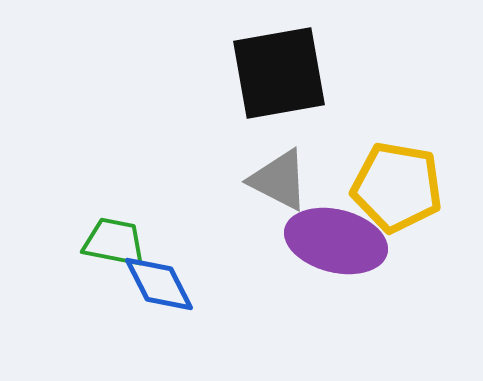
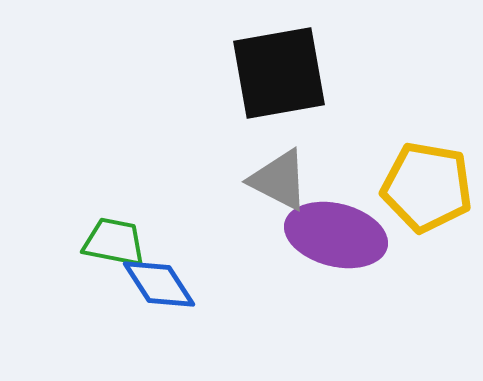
yellow pentagon: moved 30 px right
purple ellipse: moved 6 px up
blue diamond: rotated 6 degrees counterclockwise
